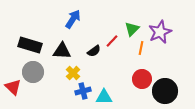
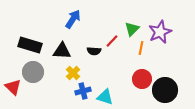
black semicircle: rotated 40 degrees clockwise
black circle: moved 1 px up
cyan triangle: moved 1 px right; rotated 18 degrees clockwise
